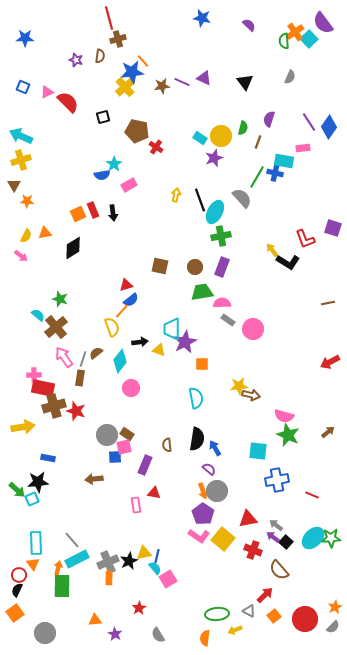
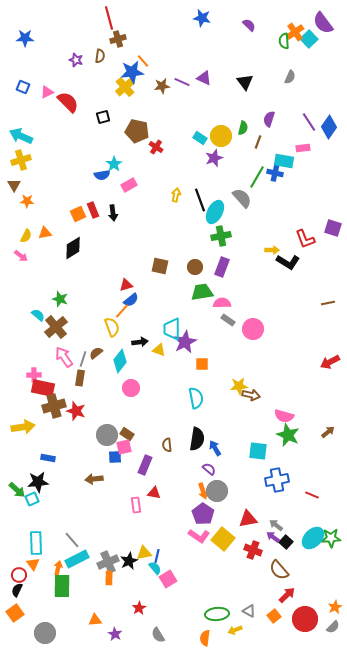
yellow arrow at (272, 250): rotated 128 degrees clockwise
red arrow at (265, 595): moved 22 px right
